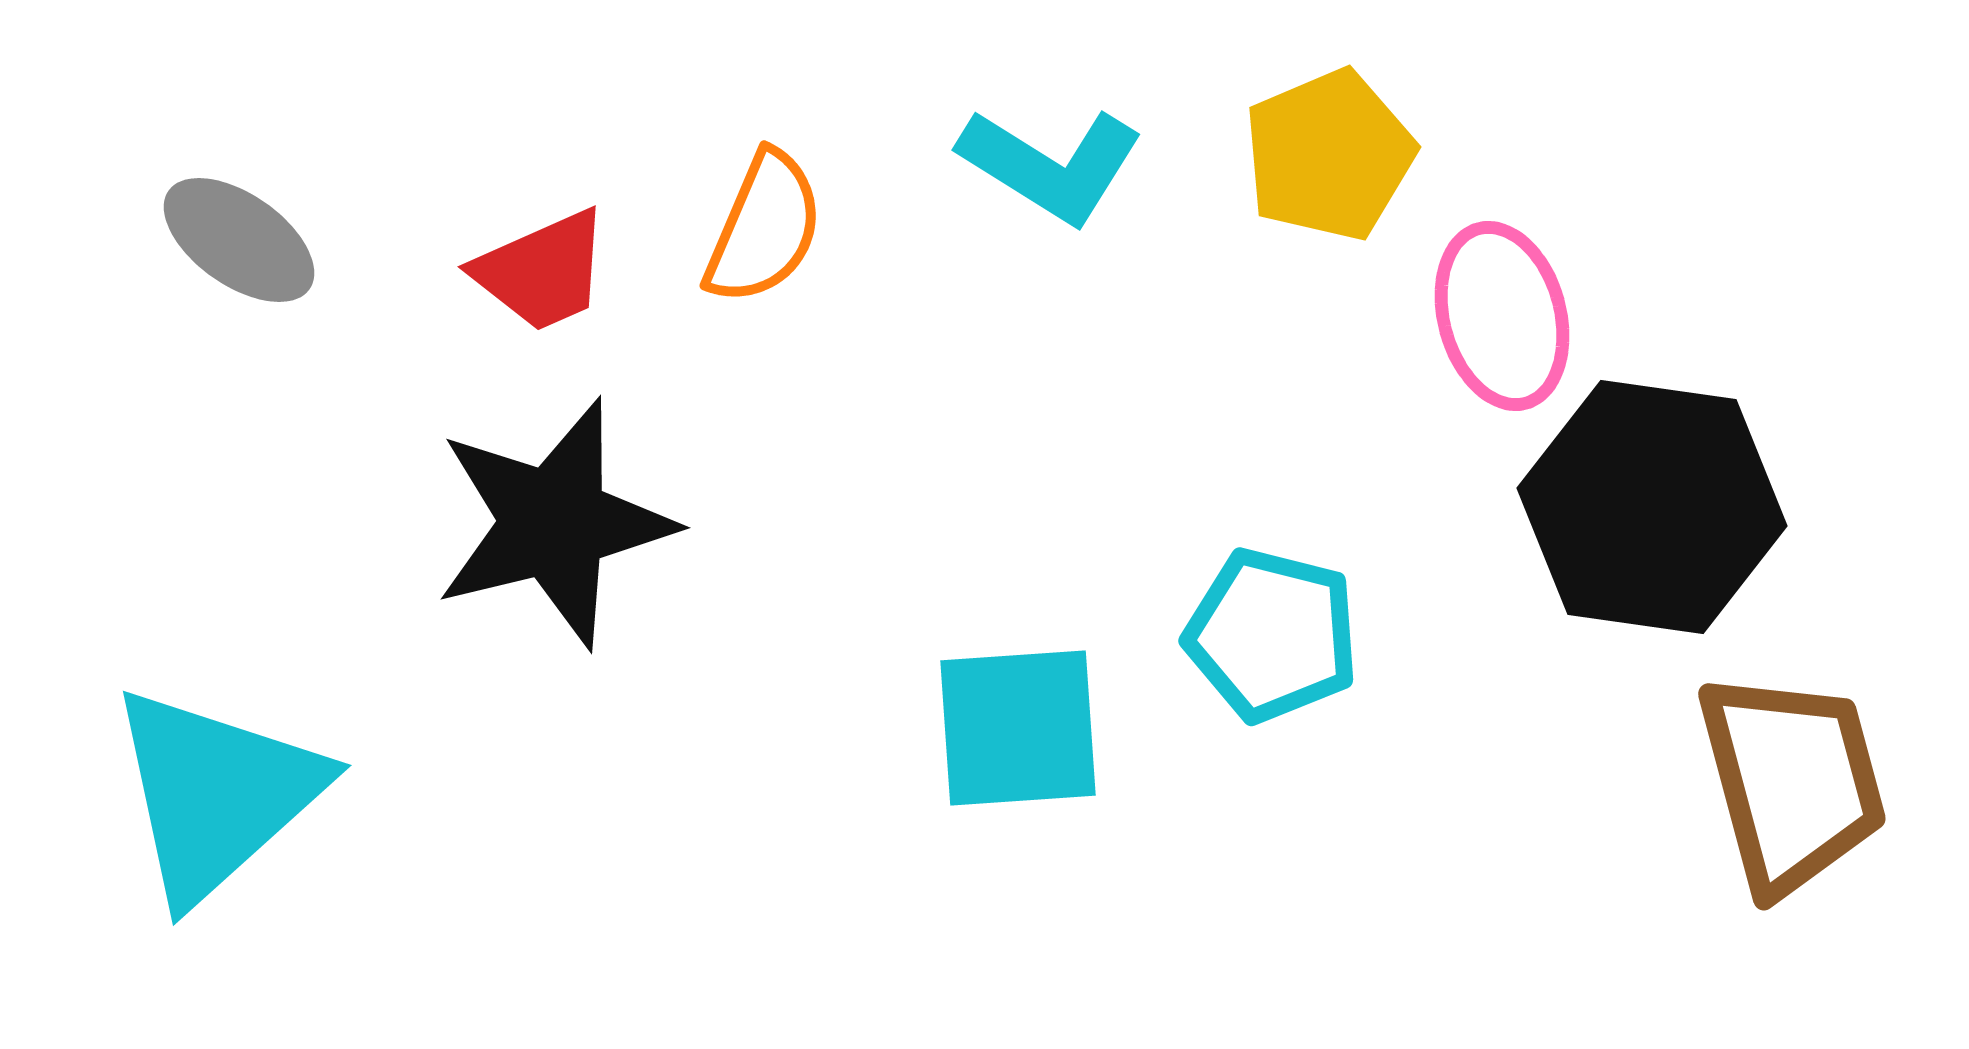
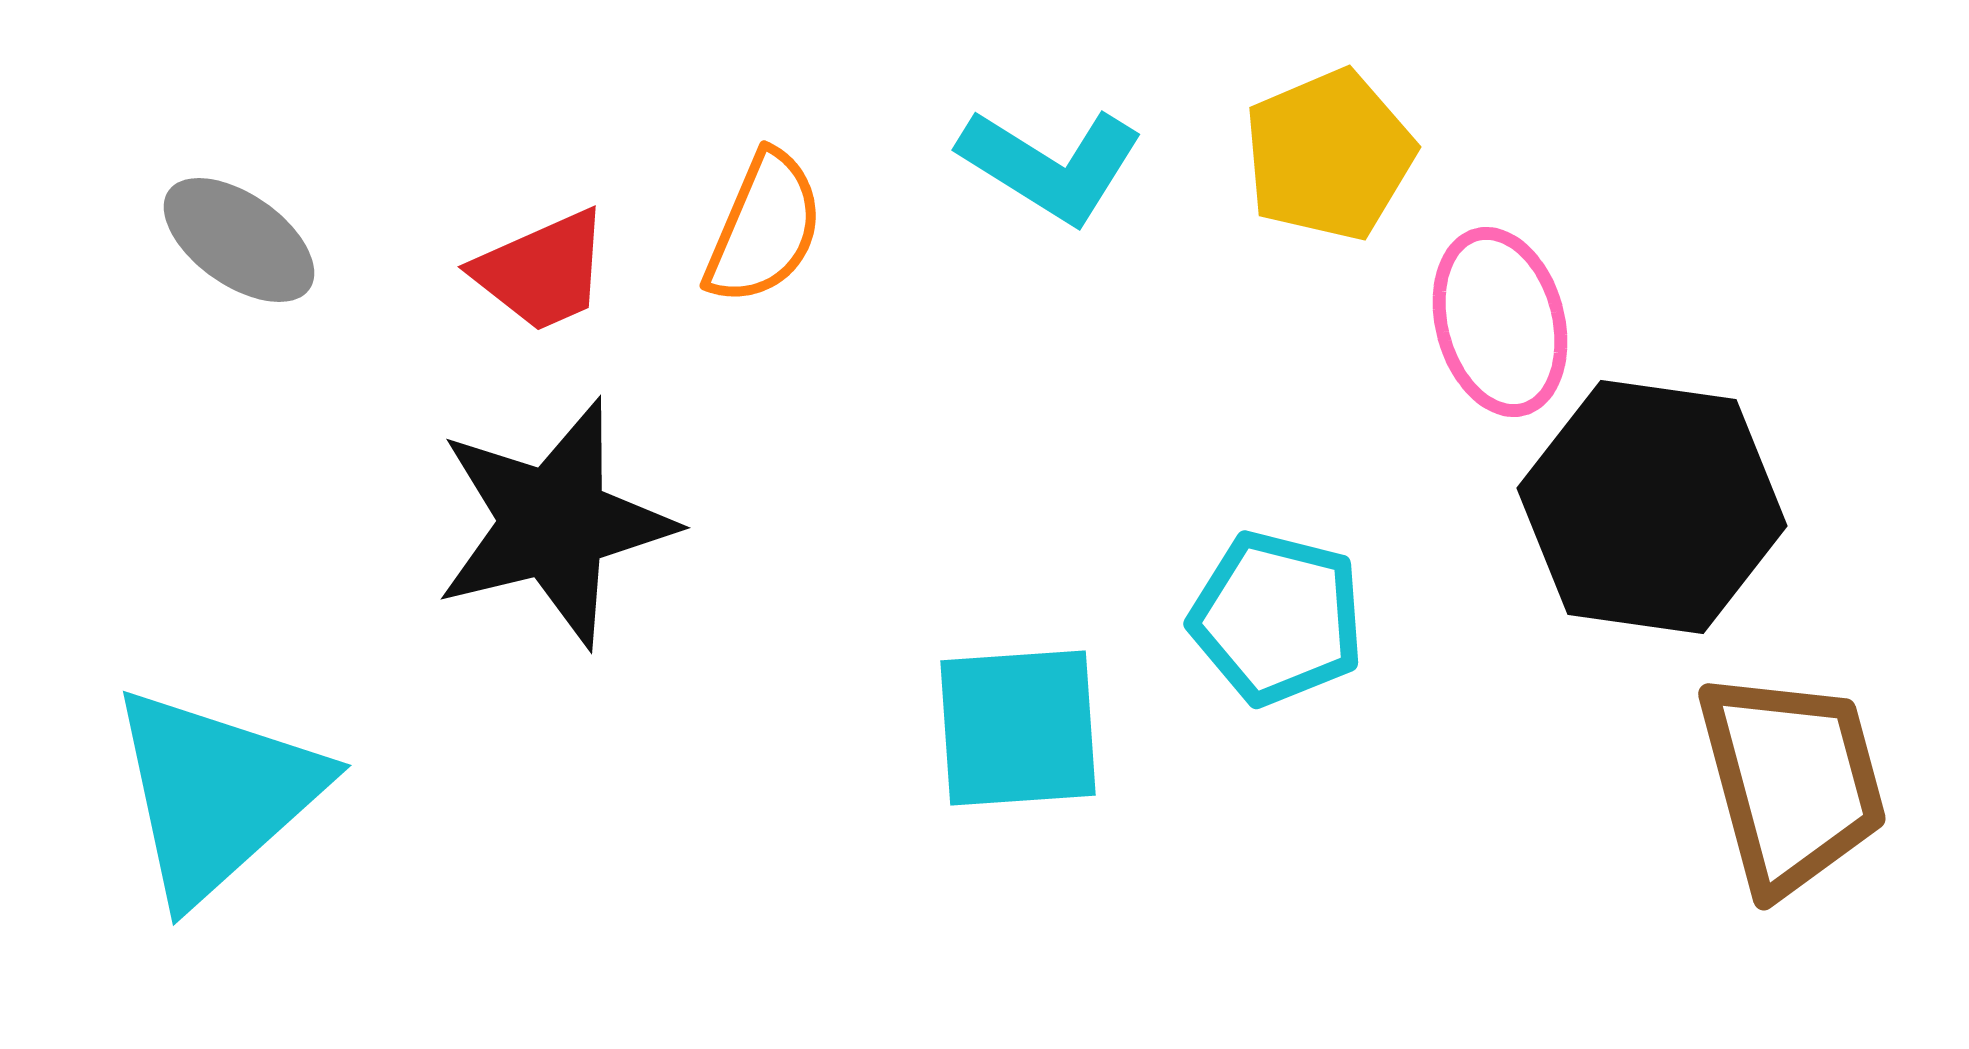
pink ellipse: moved 2 px left, 6 px down
cyan pentagon: moved 5 px right, 17 px up
